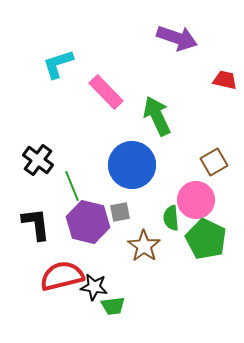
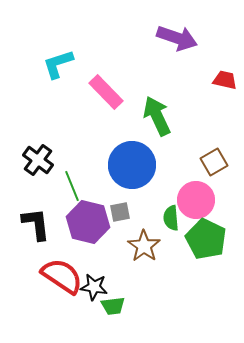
red semicircle: rotated 48 degrees clockwise
